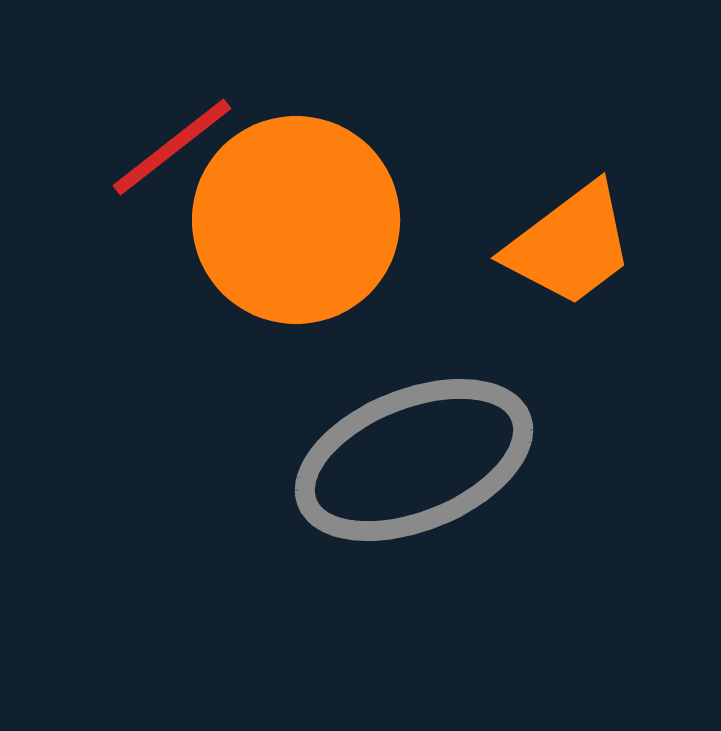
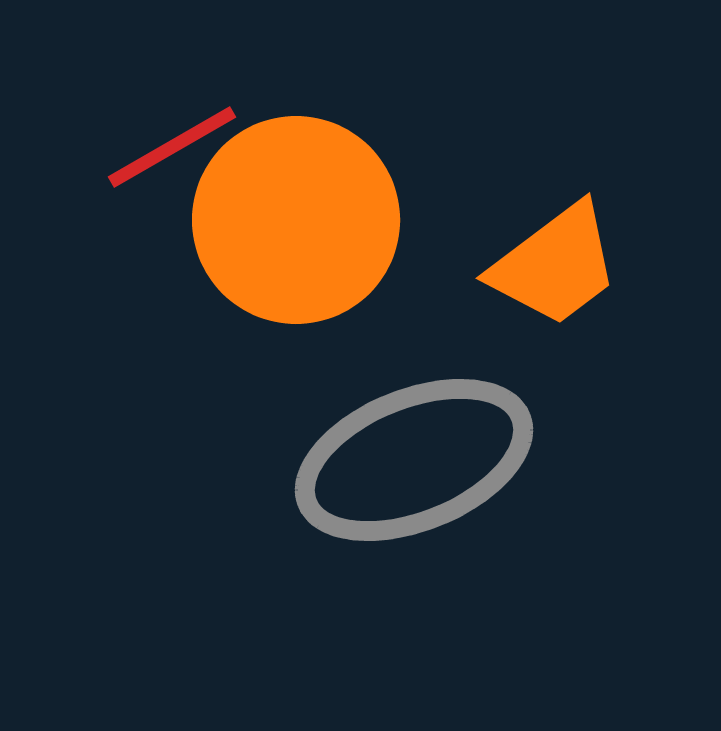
red line: rotated 8 degrees clockwise
orange trapezoid: moved 15 px left, 20 px down
